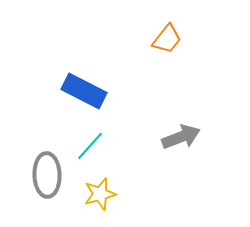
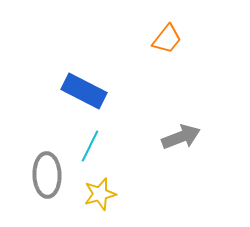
cyan line: rotated 16 degrees counterclockwise
